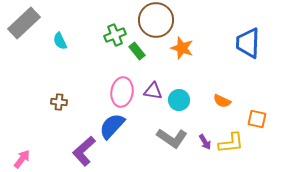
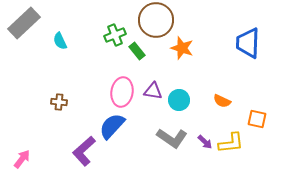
purple arrow: rotated 14 degrees counterclockwise
